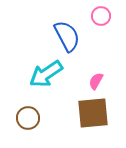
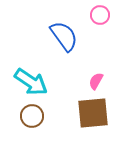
pink circle: moved 1 px left, 1 px up
blue semicircle: moved 3 px left; rotated 8 degrees counterclockwise
cyan arrow: moved 15 px left, 8 px down; rotated 112 degrees counterclockwise
brown circle: moved 4 px right, 2 px up
